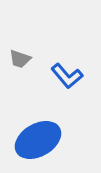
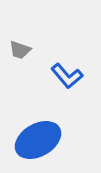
gray trapezoid: moved 9 px up
